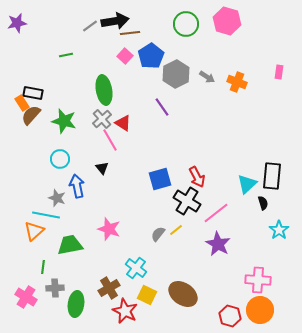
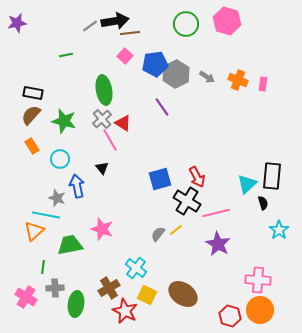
blue pentagon at (151, 56): moved 4 px right, 8 px down; rotated 25 degrees clockwise
pink rectangle at (279, 72): moved 16 px left, 12 px down
orange cross at (237, 82): moved 1 px right, 2 px up
orange rectangle at (22, 103): moved 10 px right, 43 px down
pink line at (216, 213): rotated 24 degrees clockwise
pink star at (109, 229): moved 7 px left
